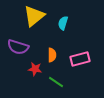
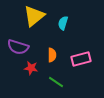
pink rectangle: moved 1 px right
red star: moved 4 px left, 1 px up
